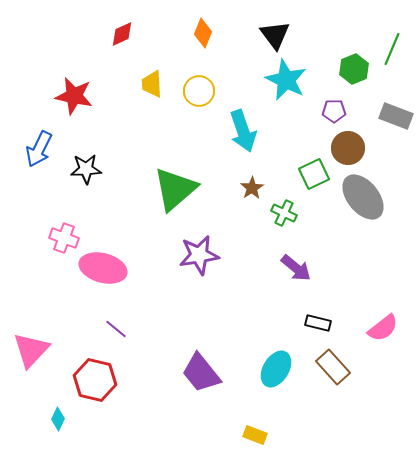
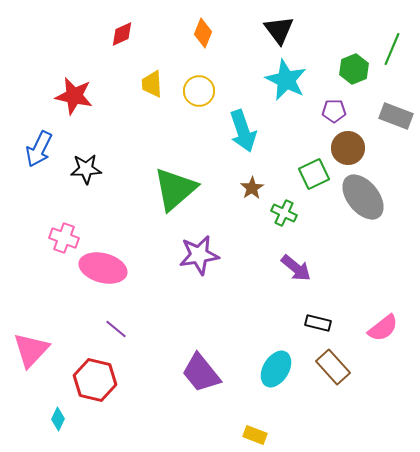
black triangle: moved 4 px right, 5 px up
